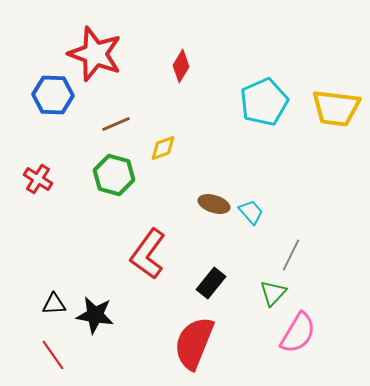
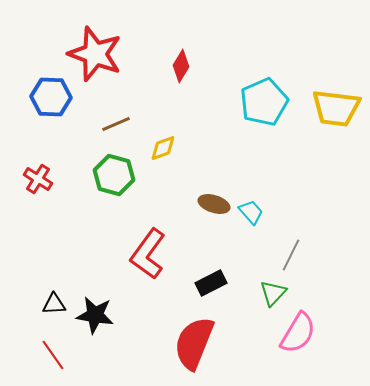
blue hexagon: moved 2 px left, 2 px down
black rectangle: rotated 24 degrees clockwise
